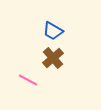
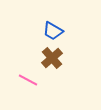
brown cross: moved 1 px left
